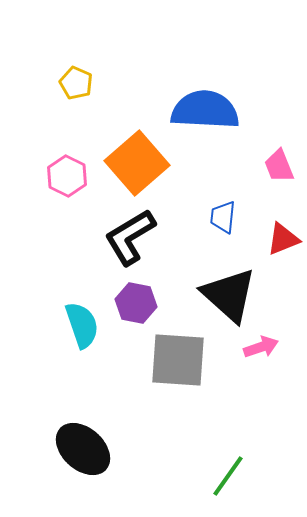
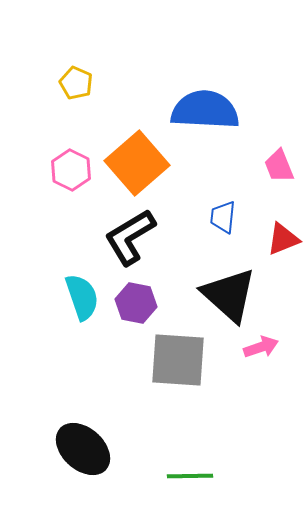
pink hexagon: moved 4 px right, 6 px up
cyan semicircle: moved 28 px up
green line: moved 38 px left; rotated 54 degrees clockwise
